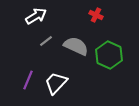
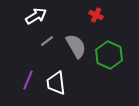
gray line: moved 1 px right
gray semicircle: rotated 35 degrees clockwise
white trapezoid: rotated 50 degrees counterclockwise
